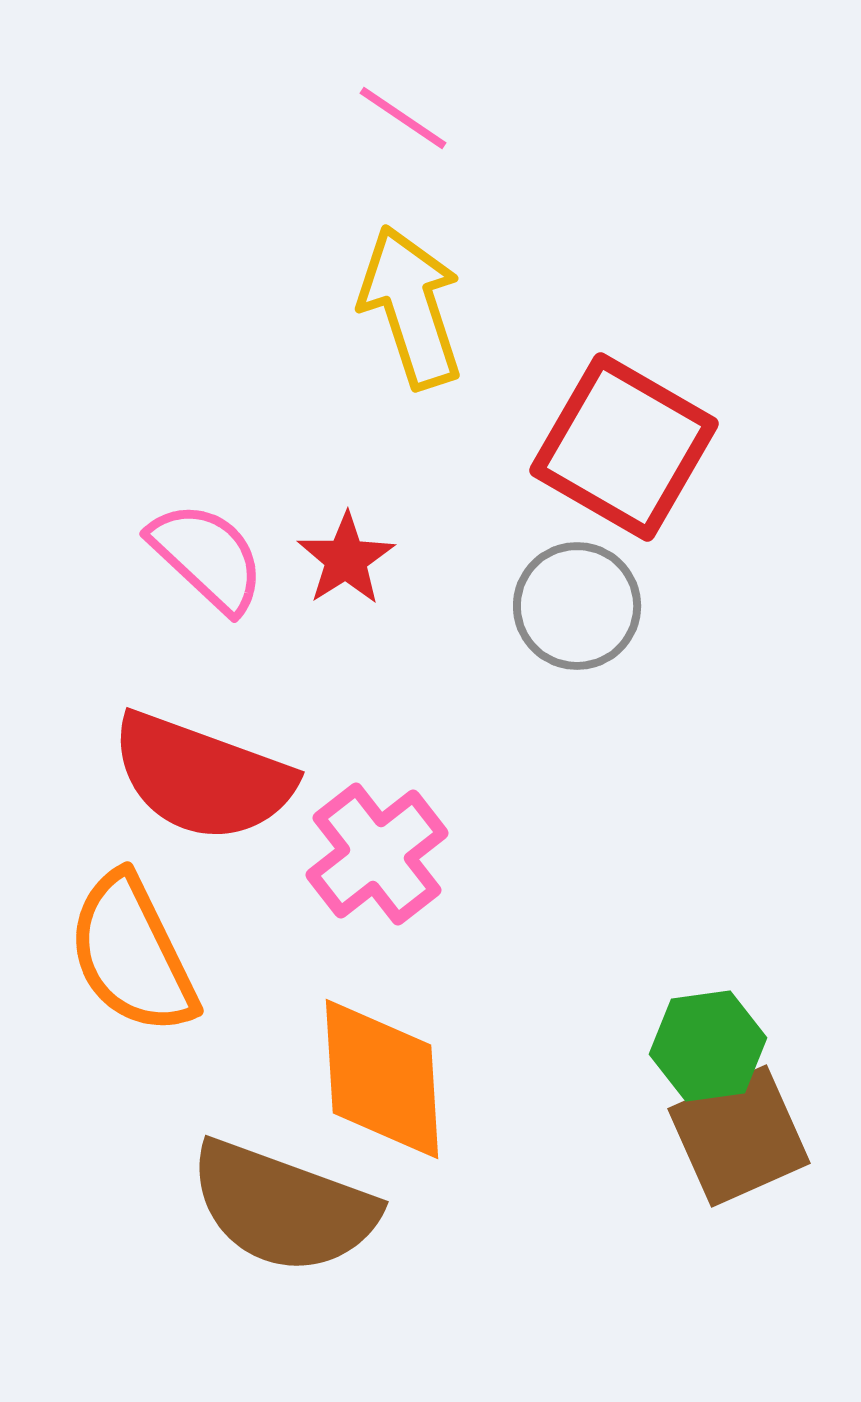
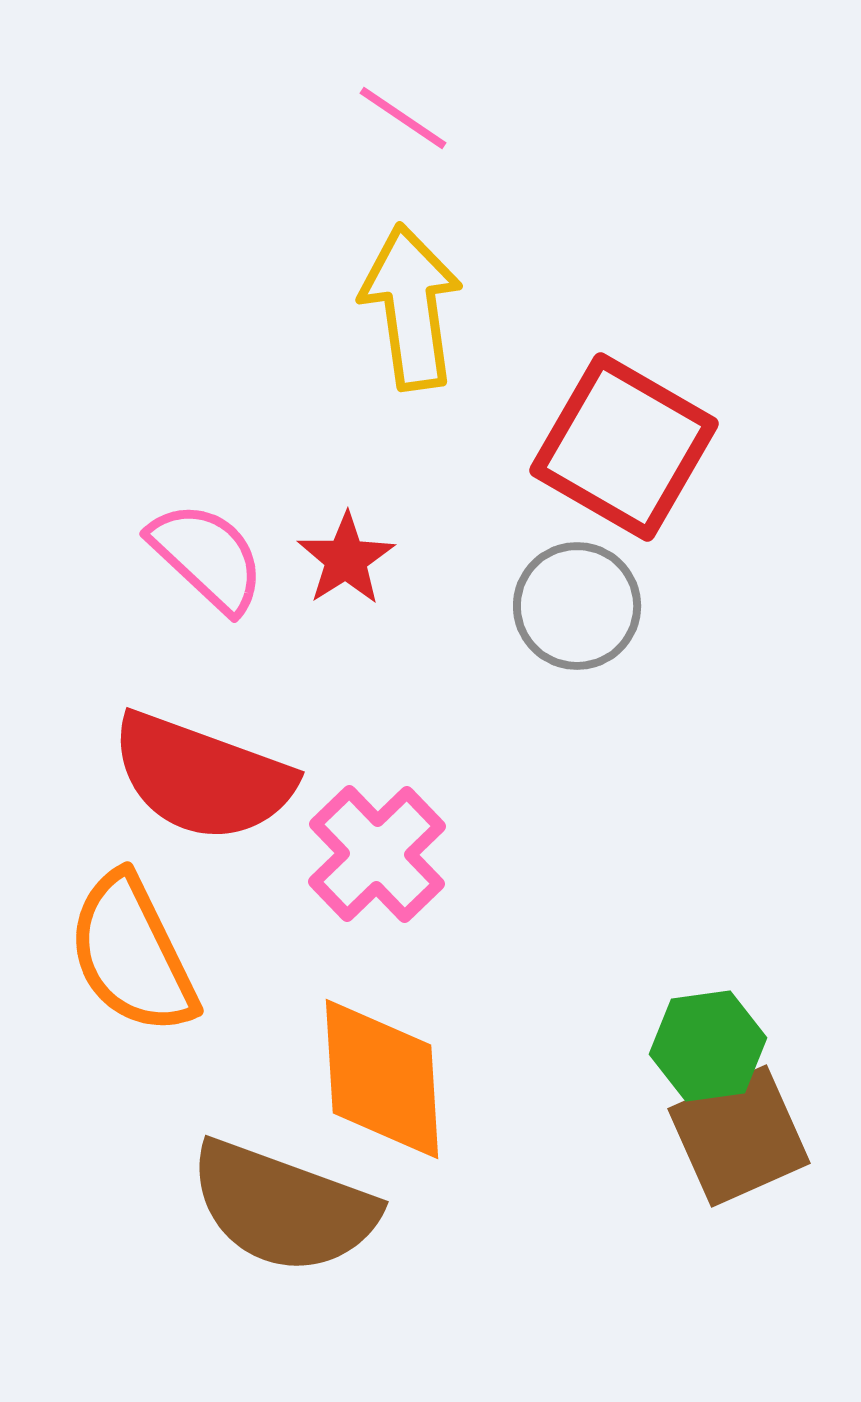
yellow arrow: rotated 10 degrees clockwise
pink cross: rotated 6 degrees counterclockwise
